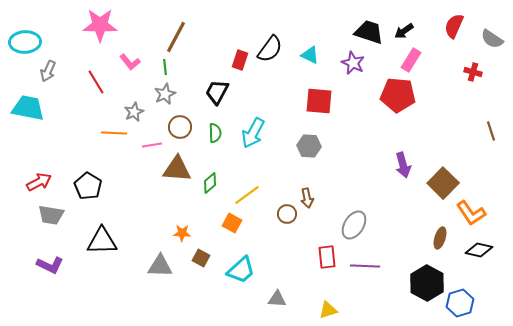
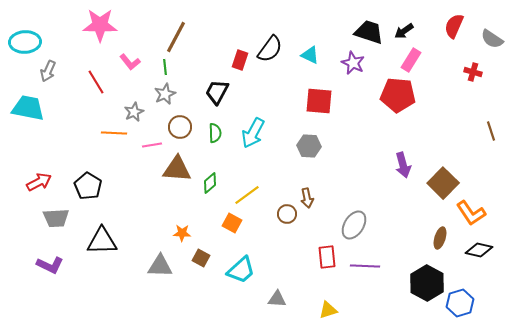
gray trapezoid at (51, 215): moved 5 px right, 3 px down; rotated 12 degrees counterclockwise
